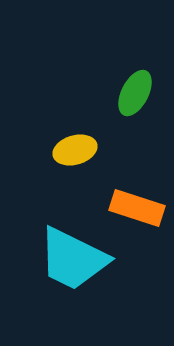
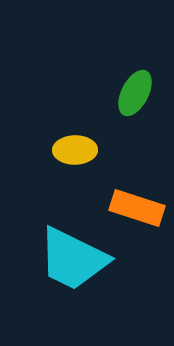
yellow ellipse: rotated 15 degrees clockwise
